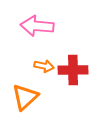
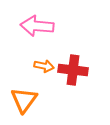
red cross: rotated 8 degrees clockwise
orange triangle: moved 1 px left, 3 px down; rotated 12 degrees counterclockwise
